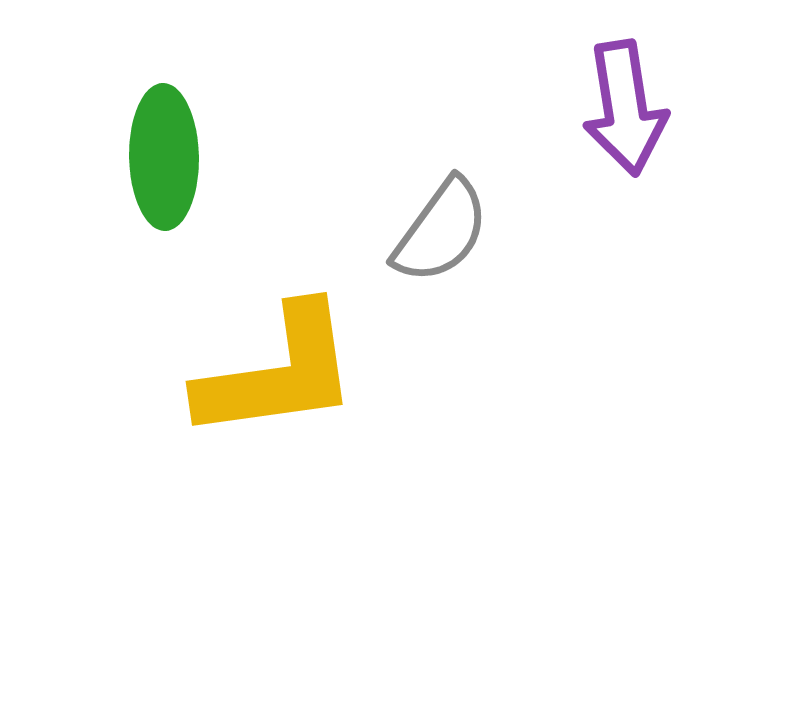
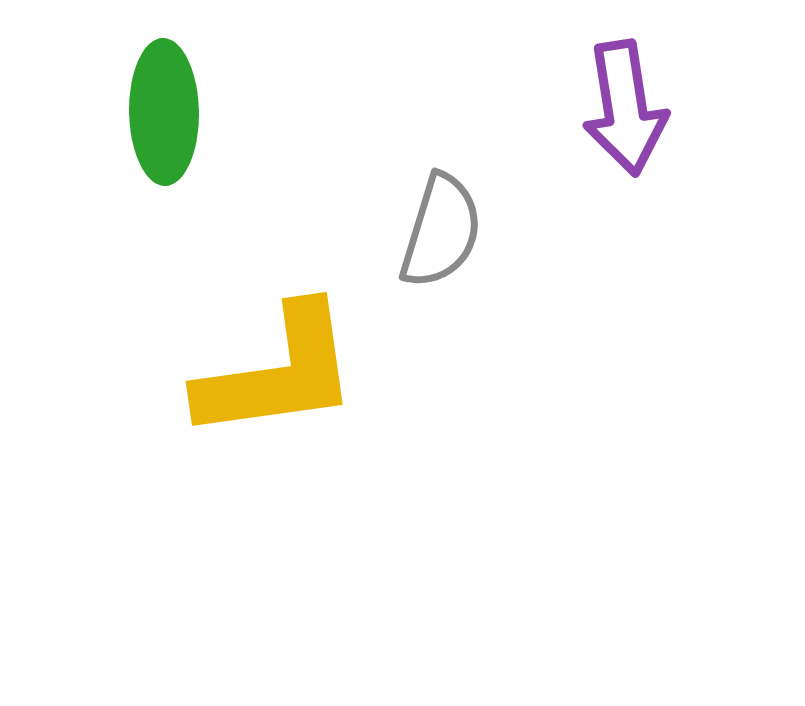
green ellipse: moved 45 px up
gray semicircle: rotated 19 degrees counterclockwise
